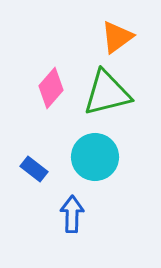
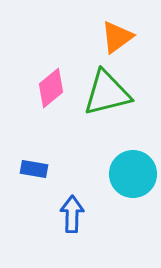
pink diamond: rotated 9 degrees clockwise
cyan circle: moved 38 px right, 17 px down
blue rectangle: rotated 28 degrees counterclockwise
